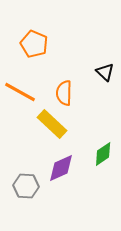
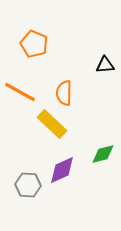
black triangle: moved 7 px up; rotated 48 degrees counterclockwise
green diamond: rotated 20 degrees clockwise
purple diamond: moved 1 px right, 2 px down
gray hexagon: moved 2 px right, 1 px up
